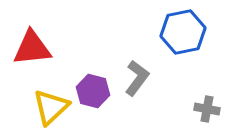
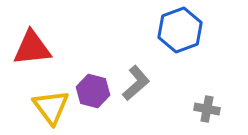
blue hexagon: moved 3 px left, 2 px up; rotated 9 degrees counterclockwise
gray L-shape: moved 1 px left, 5 px down; rotated 12 degrees clockwise
yellow triangle: rotated 24 degrees counterclockwise
